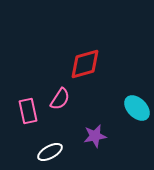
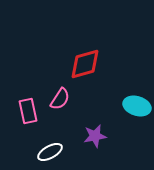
cyan ellipse: moved 2 px up; rotated 28 degrees counterclockwise
